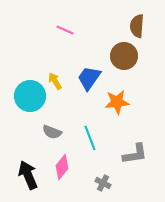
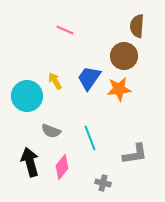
cyan circle: moved 3 px left
orange star: moved 2 px right, 13 px up
gray semicircle: moved 1 px left, 1 px up
black arrow: moved 2 px right, 13 px up; rotated 8 degrees clockwise
gray cross: rotated 14 degrees counterclockwise
